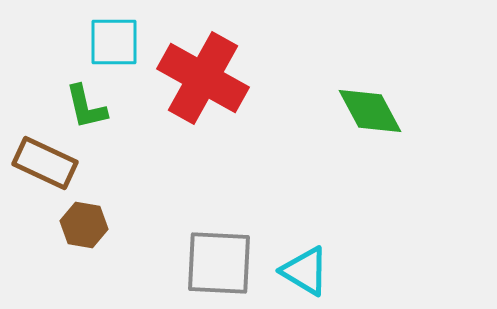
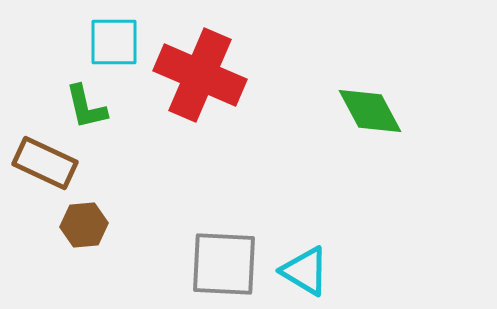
red cross: moved 3 px left, 3 px up; rotated 6 degrees counterclockwise
brown hexagon: rotated 15 degrees counterclockwise
gray square: moved 5 px right, 1 px down
